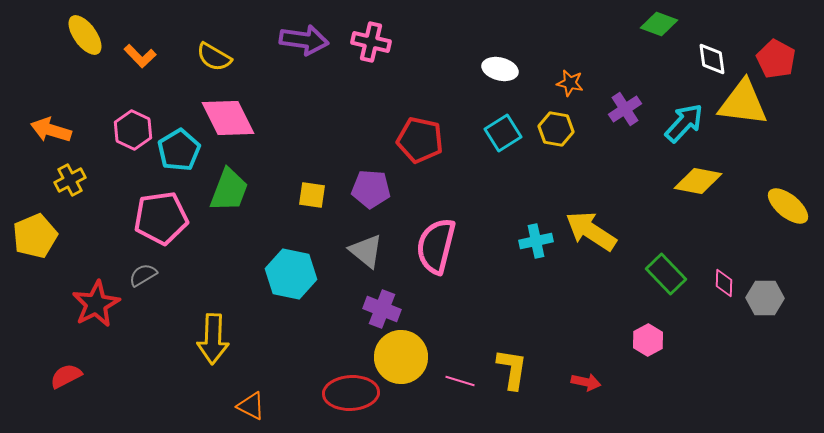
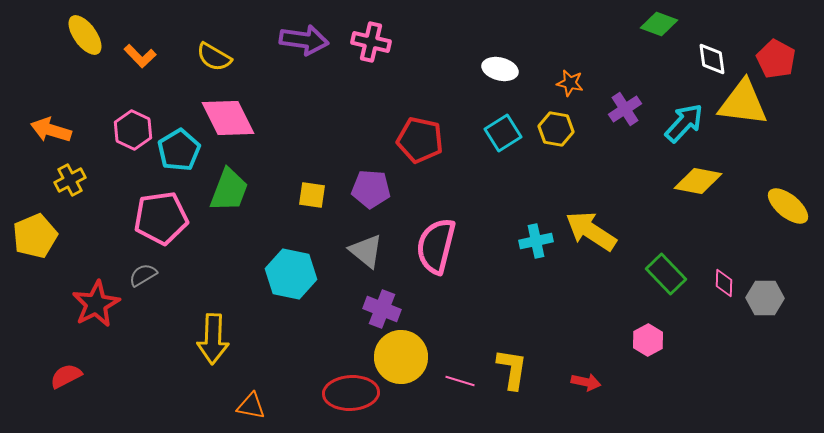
orange triangle at (251, 406): rotated 16 degrees counterclockwise
